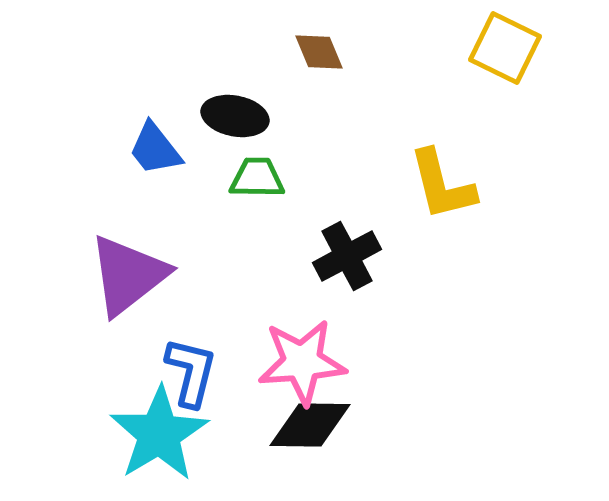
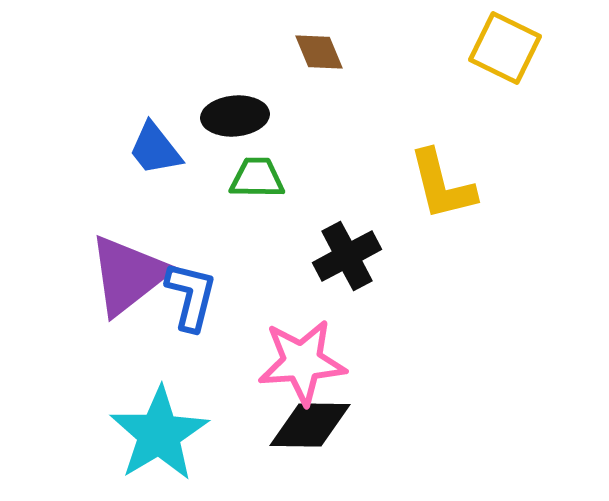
black ellipse: rotated 16 degrees counterclockwise
blue L-shape: moved 76 px up
